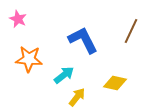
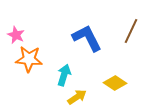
pink star: moved 2 px left, 16 px down
blue L-shape: moved 4 px right, 2 px up
cyan arrow: rotated 35 degrees counterclockwise
yellow diamond: rotated 20 degrees clockwise
yellow arrow: rotated 18 degrees clockwise
